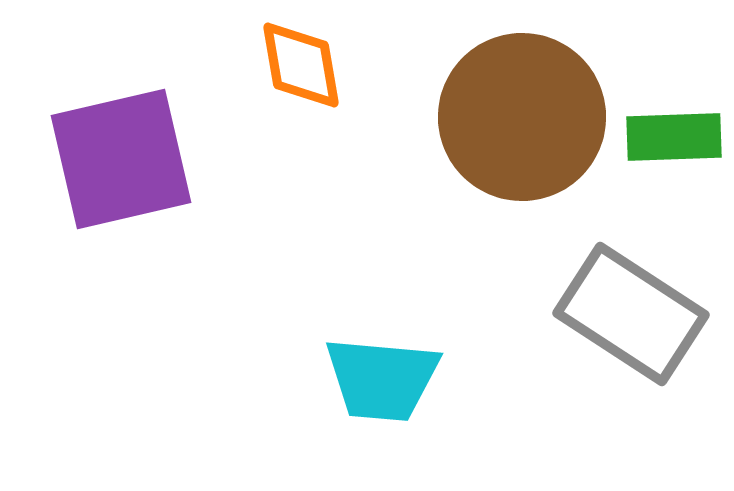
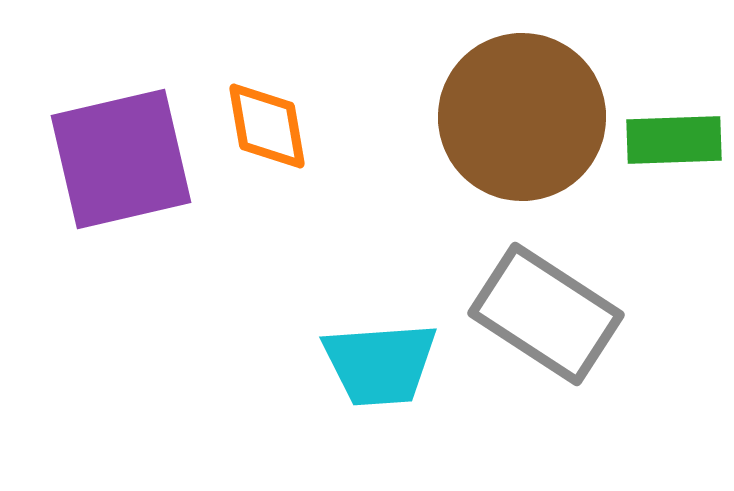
orange diamond: moved 34 px left, 61 px down
green rectangle: moved 3 px down
gray rectangle: moved 85 px left
cyan trapezoid: moved 2 px left, 15 px up; rotated 9 degrees counterclockwise
